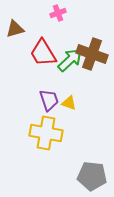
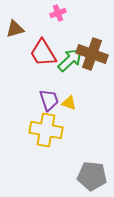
yellow cross: moved 3 px up
